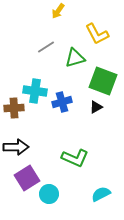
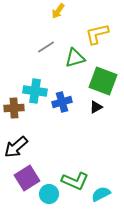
yellow L-shape: rotated 105 degrees clockwise
black arrow: rotated 140 degrees clockwise
green L-shape: moved 23 px down
